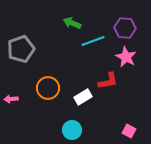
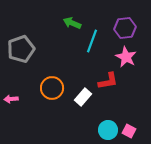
purple hexagon: rotated 10 degrees counterclockwise
cyan line: moved 1 px left; rotated 50 degrees counterclockwise
orange circle: moved 4 px right
white rectangle: rotated 18 degrees counterclockwise
cyan circle: moved 36 px right
